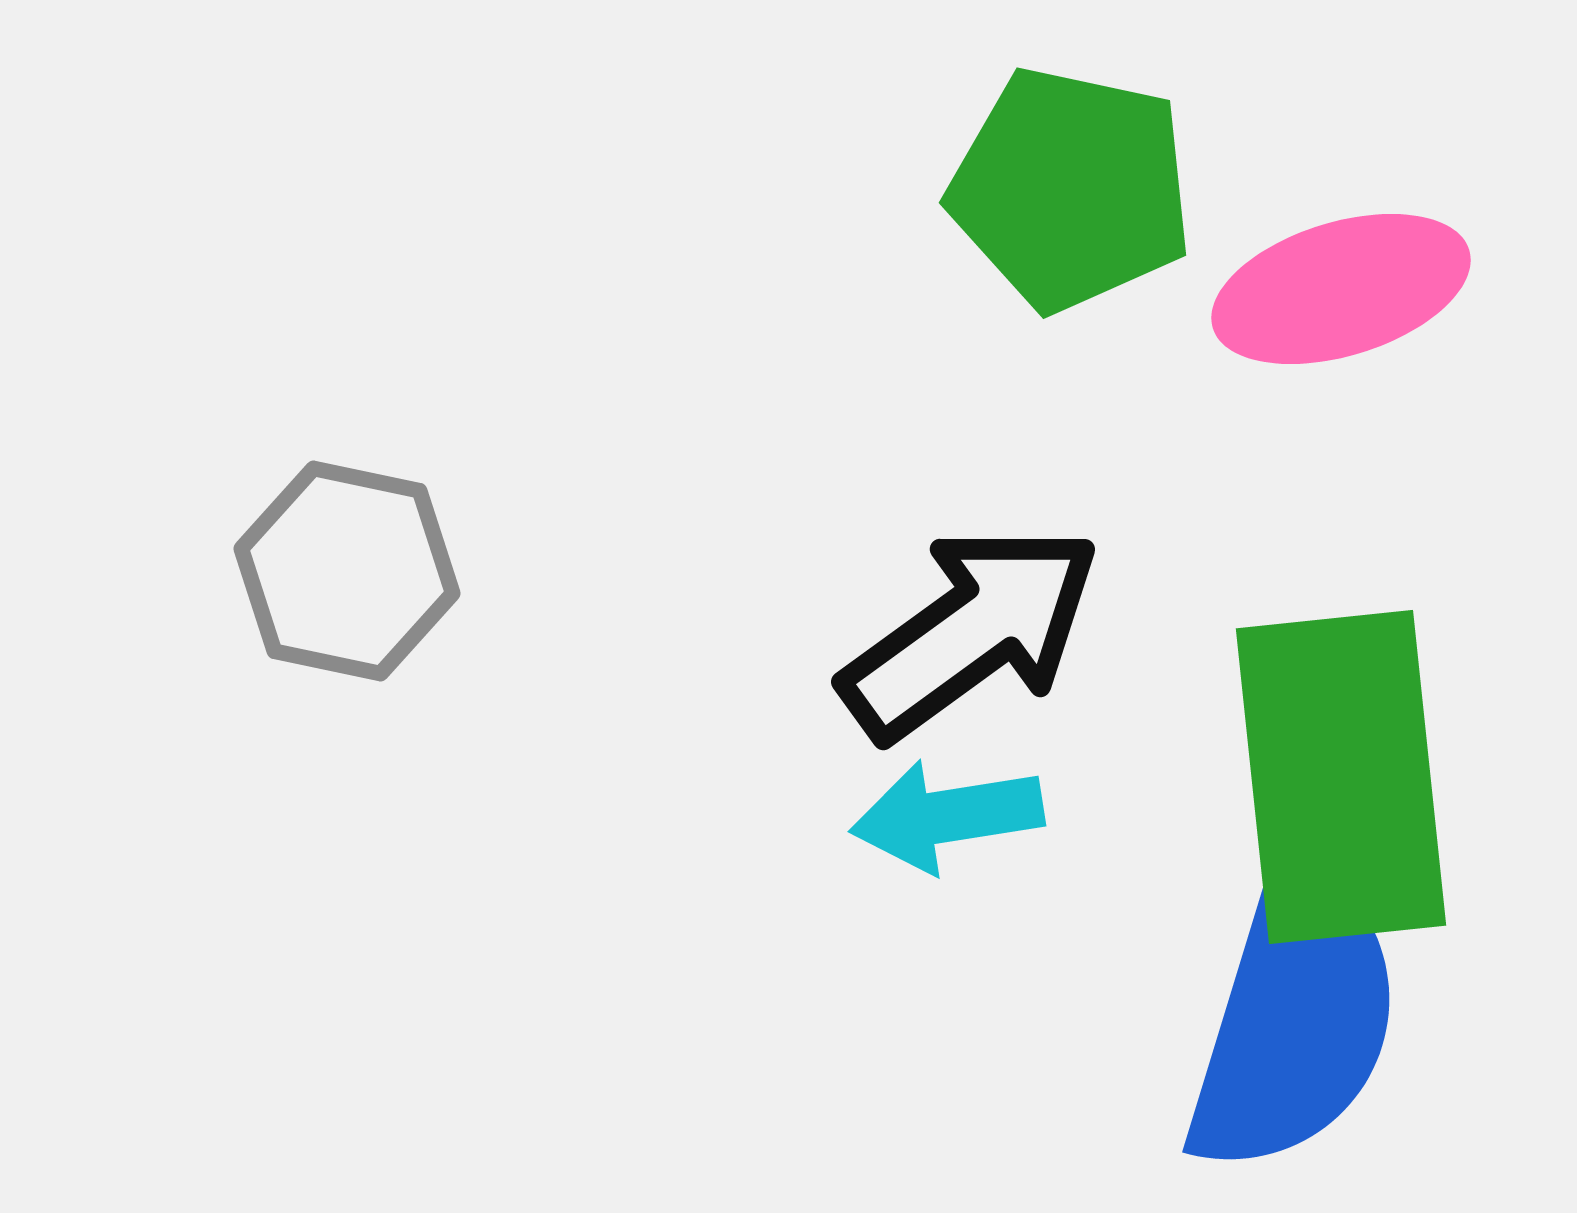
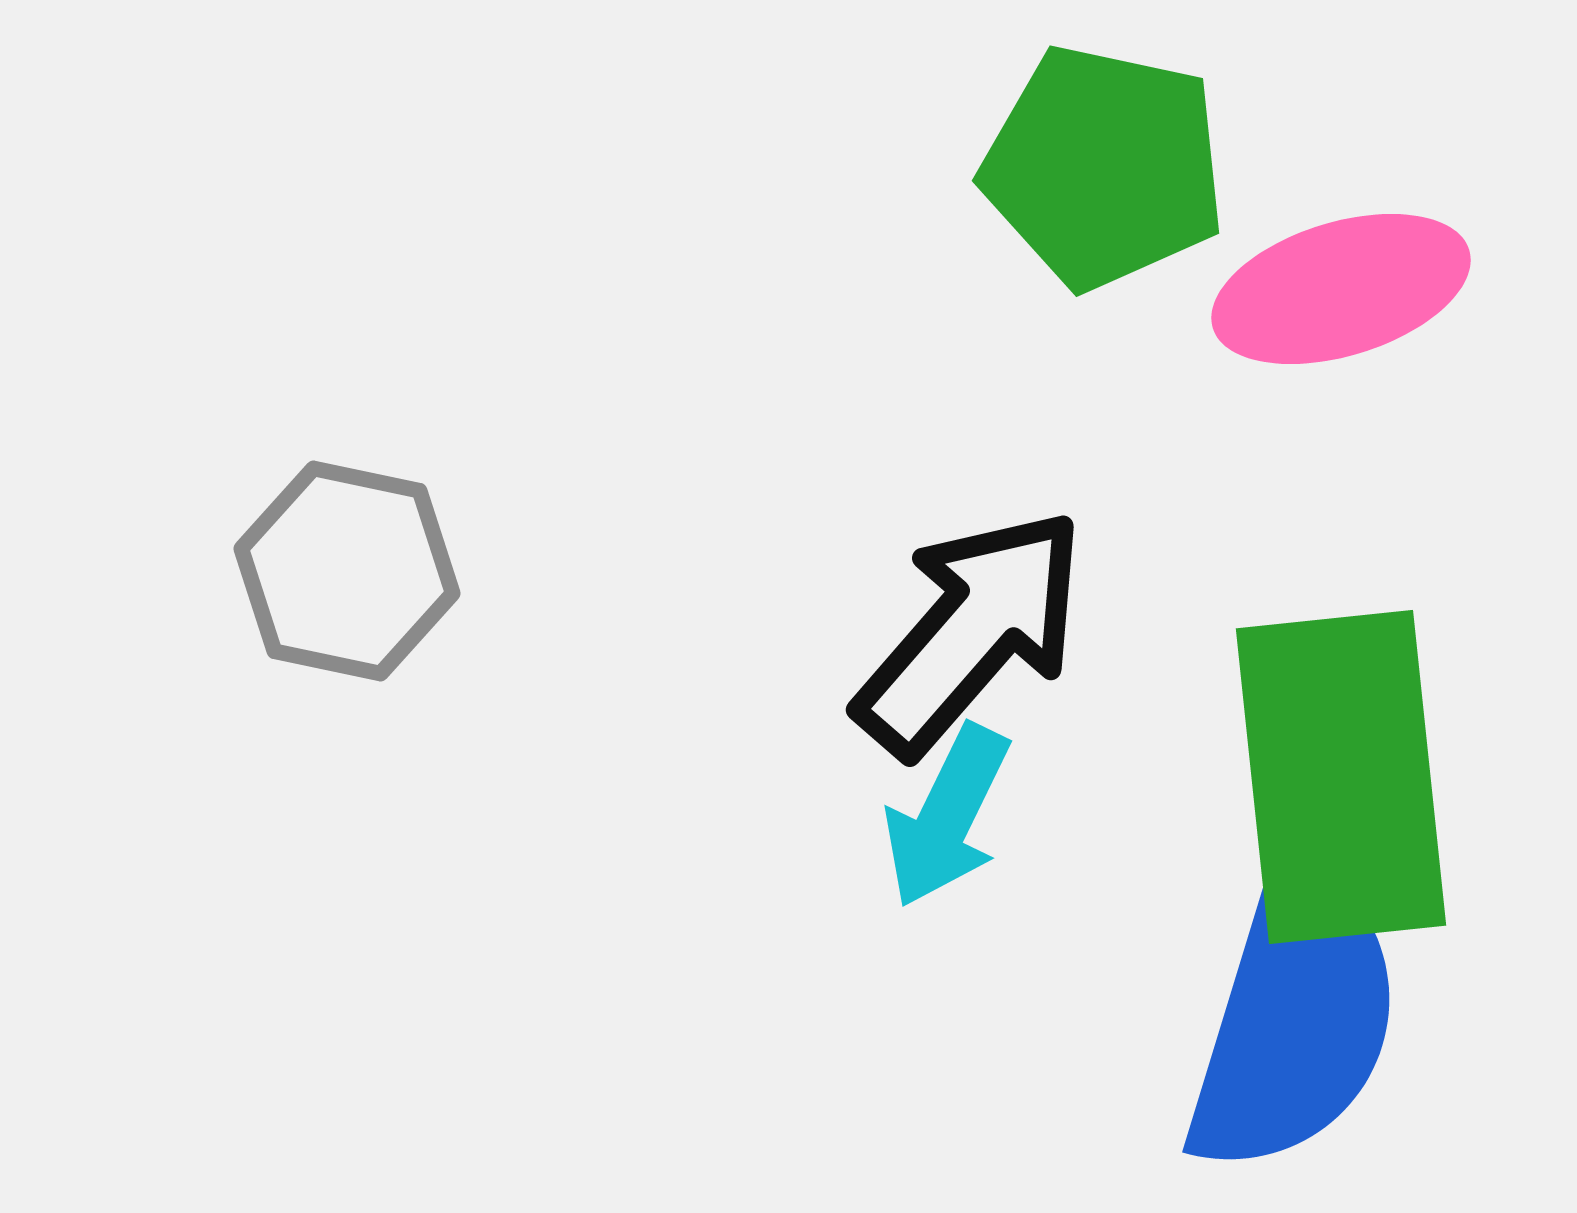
green pentagon: moved 33 px right, 22 px up
black arrow: rotated 13 degrees counterclockwise
cyan arrow: rotated 55 degrees counterclockwise
